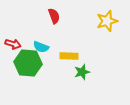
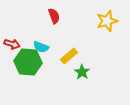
red arrow: moved 1 px left
yellow rectangle: rotated 42 degrees counterclockwise
green hexagon: moved 1 px up
green star: rotated 21 degrees counterclockwise
